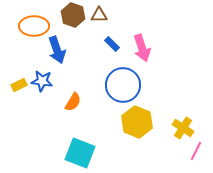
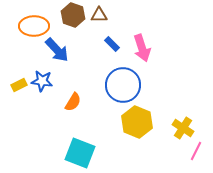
blue arrow: rotated 24 degrees counterclockwise
